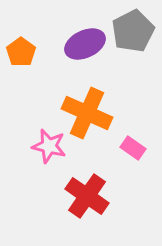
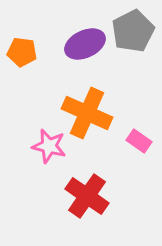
orange pentagon: moved 1 px right; rotated 28 degrees counterclockwise
pink rectangle: moved 6 px right, 7 px up
